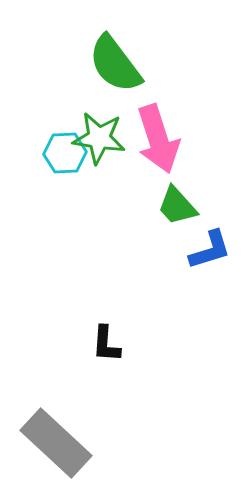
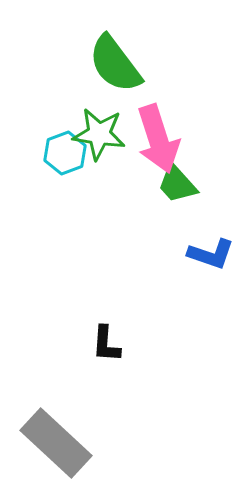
green star: moved 4 px up
cyan hexagon: rotated 18 degrees counterclockwise
green trapezoid: moved 22 px up
blue L-shape: moved 1 px right, 4 px down; rotated 36 degrees clockwise
